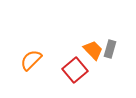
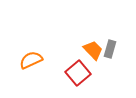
orange semicircle: rotated 20 degrees clockwise
red square: moved 3 px right, 3 px down
